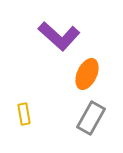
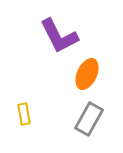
purple L-shape: rotated 21 degrees clockwise
gray rectangle: moved 2 px left, 1 px down
